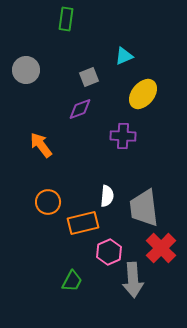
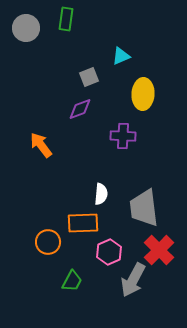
cyan triangle: moved 3 px left
gray circle: moved 42 px up
yellow ellipse: rotated 36 degrees counterclockwise
white semicircle: moved 6 px left, 2 px up
orange circle: moved 40 px down
orange rectangle: rotated 12 degrees clockwise
red cross: moved 2 px left, 2 px down
gray arrow: rotated 32 degrees clockwise
